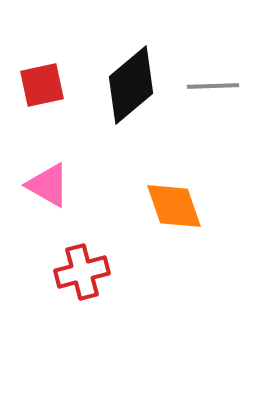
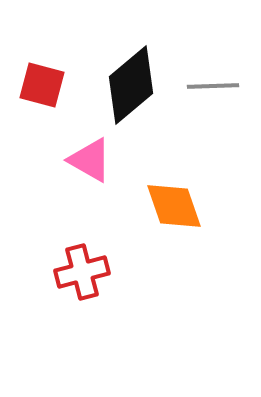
red square: rotated 27 degrees clockwise
pink triangle: moved 42 px right, 25 px up
